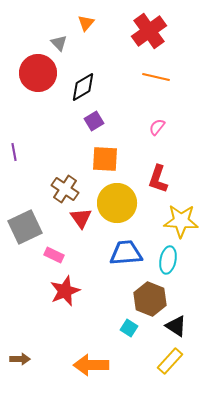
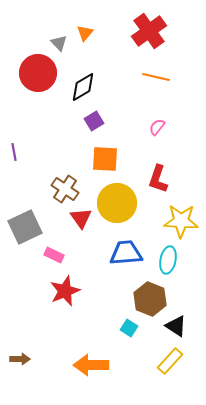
orange triangle: moved 1 px left, 10 px down
